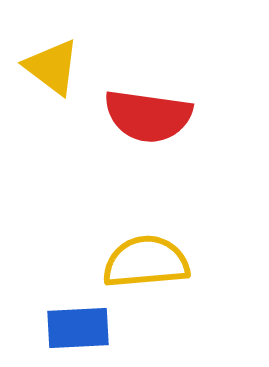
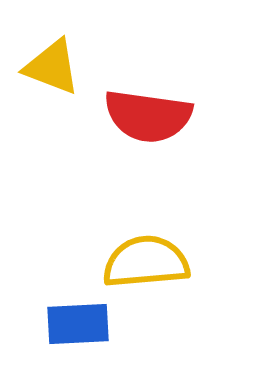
yellow triangle: rotated 16 degrees counterclockwise
blue rectangle: moved 4 px up
